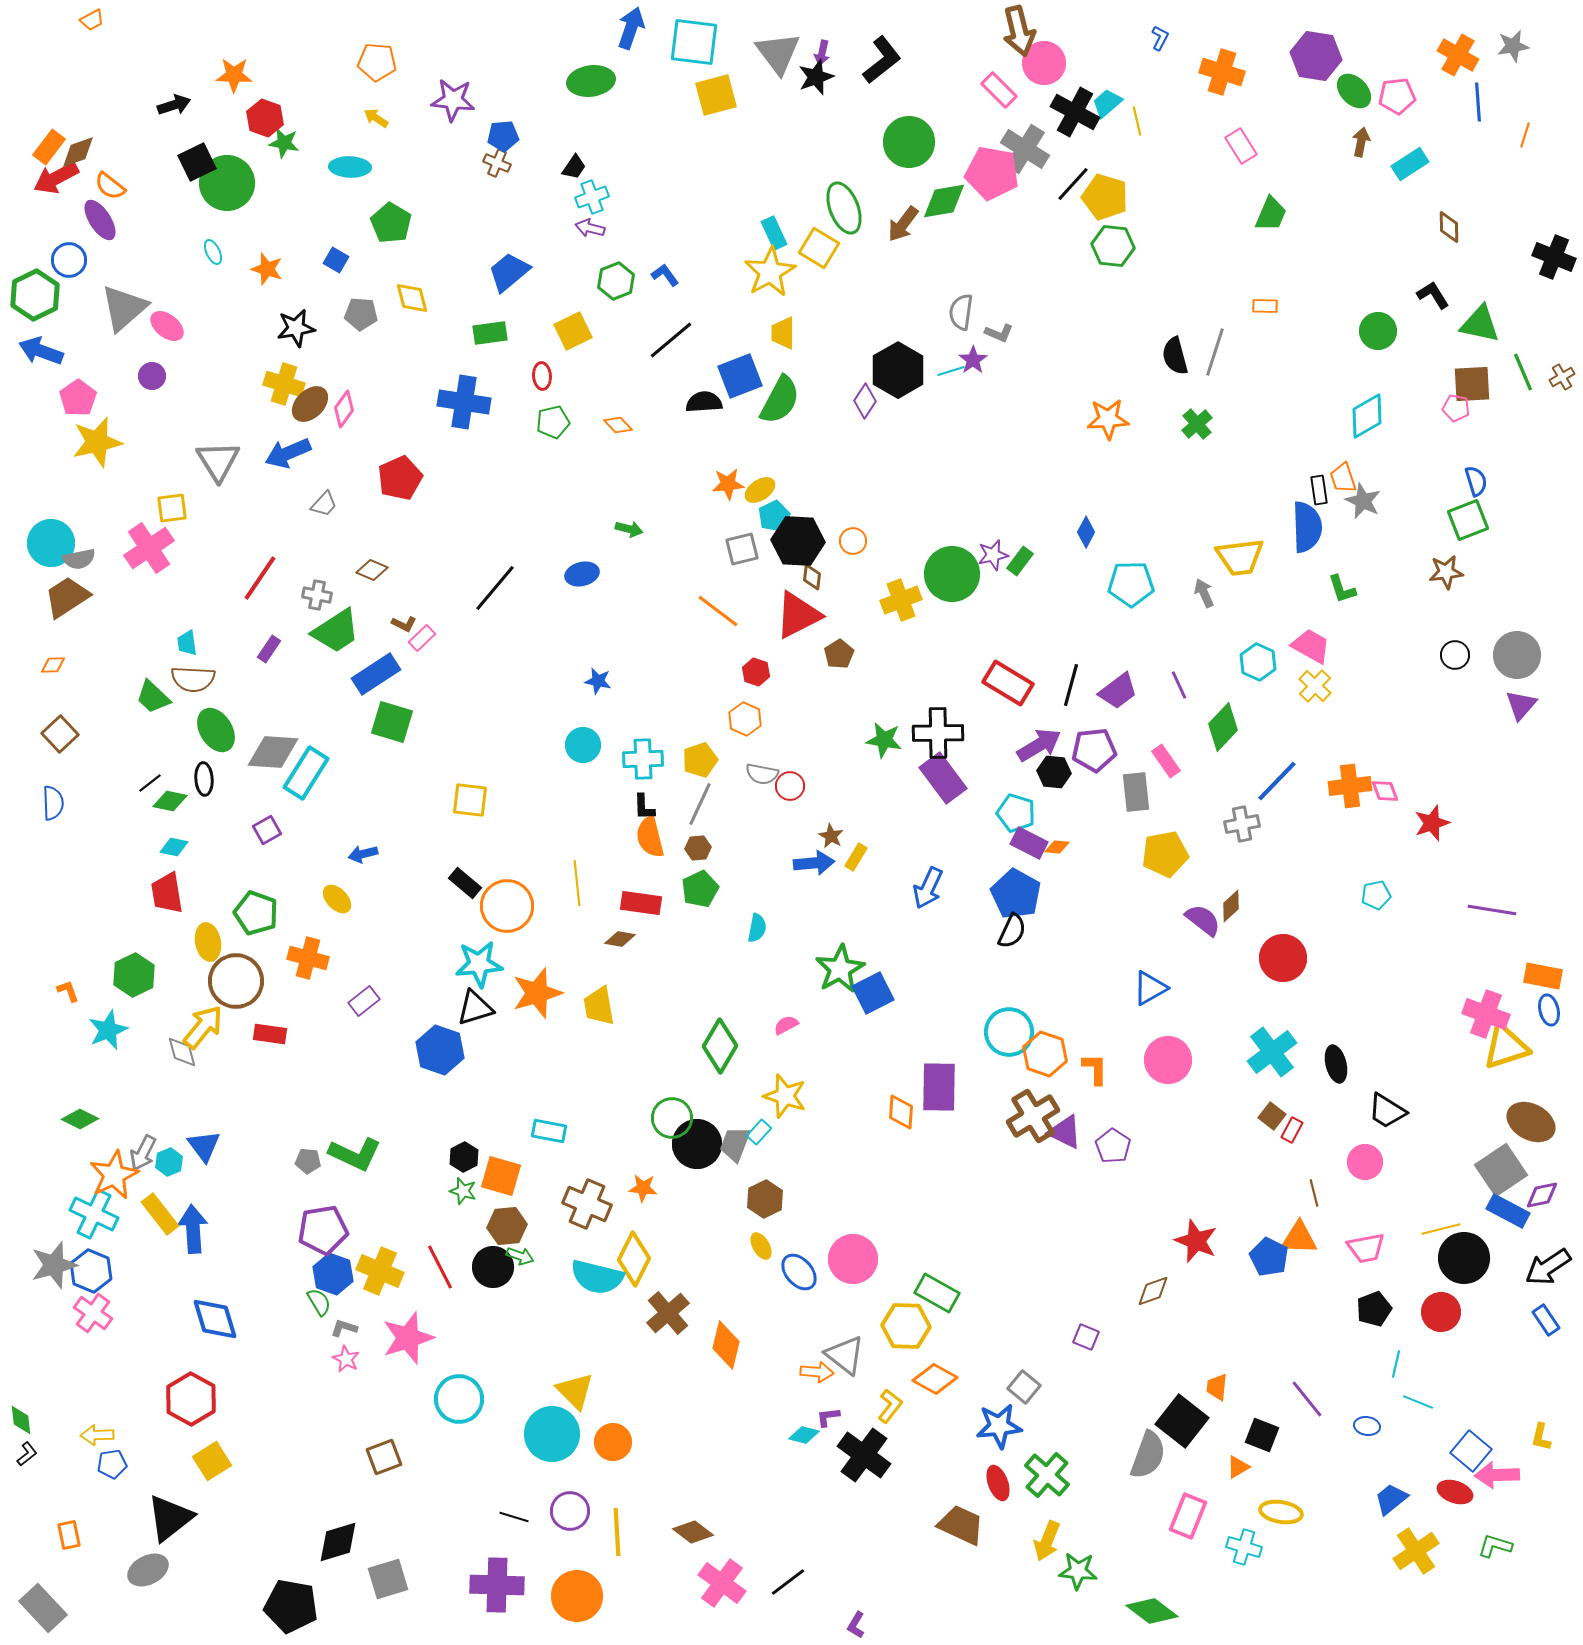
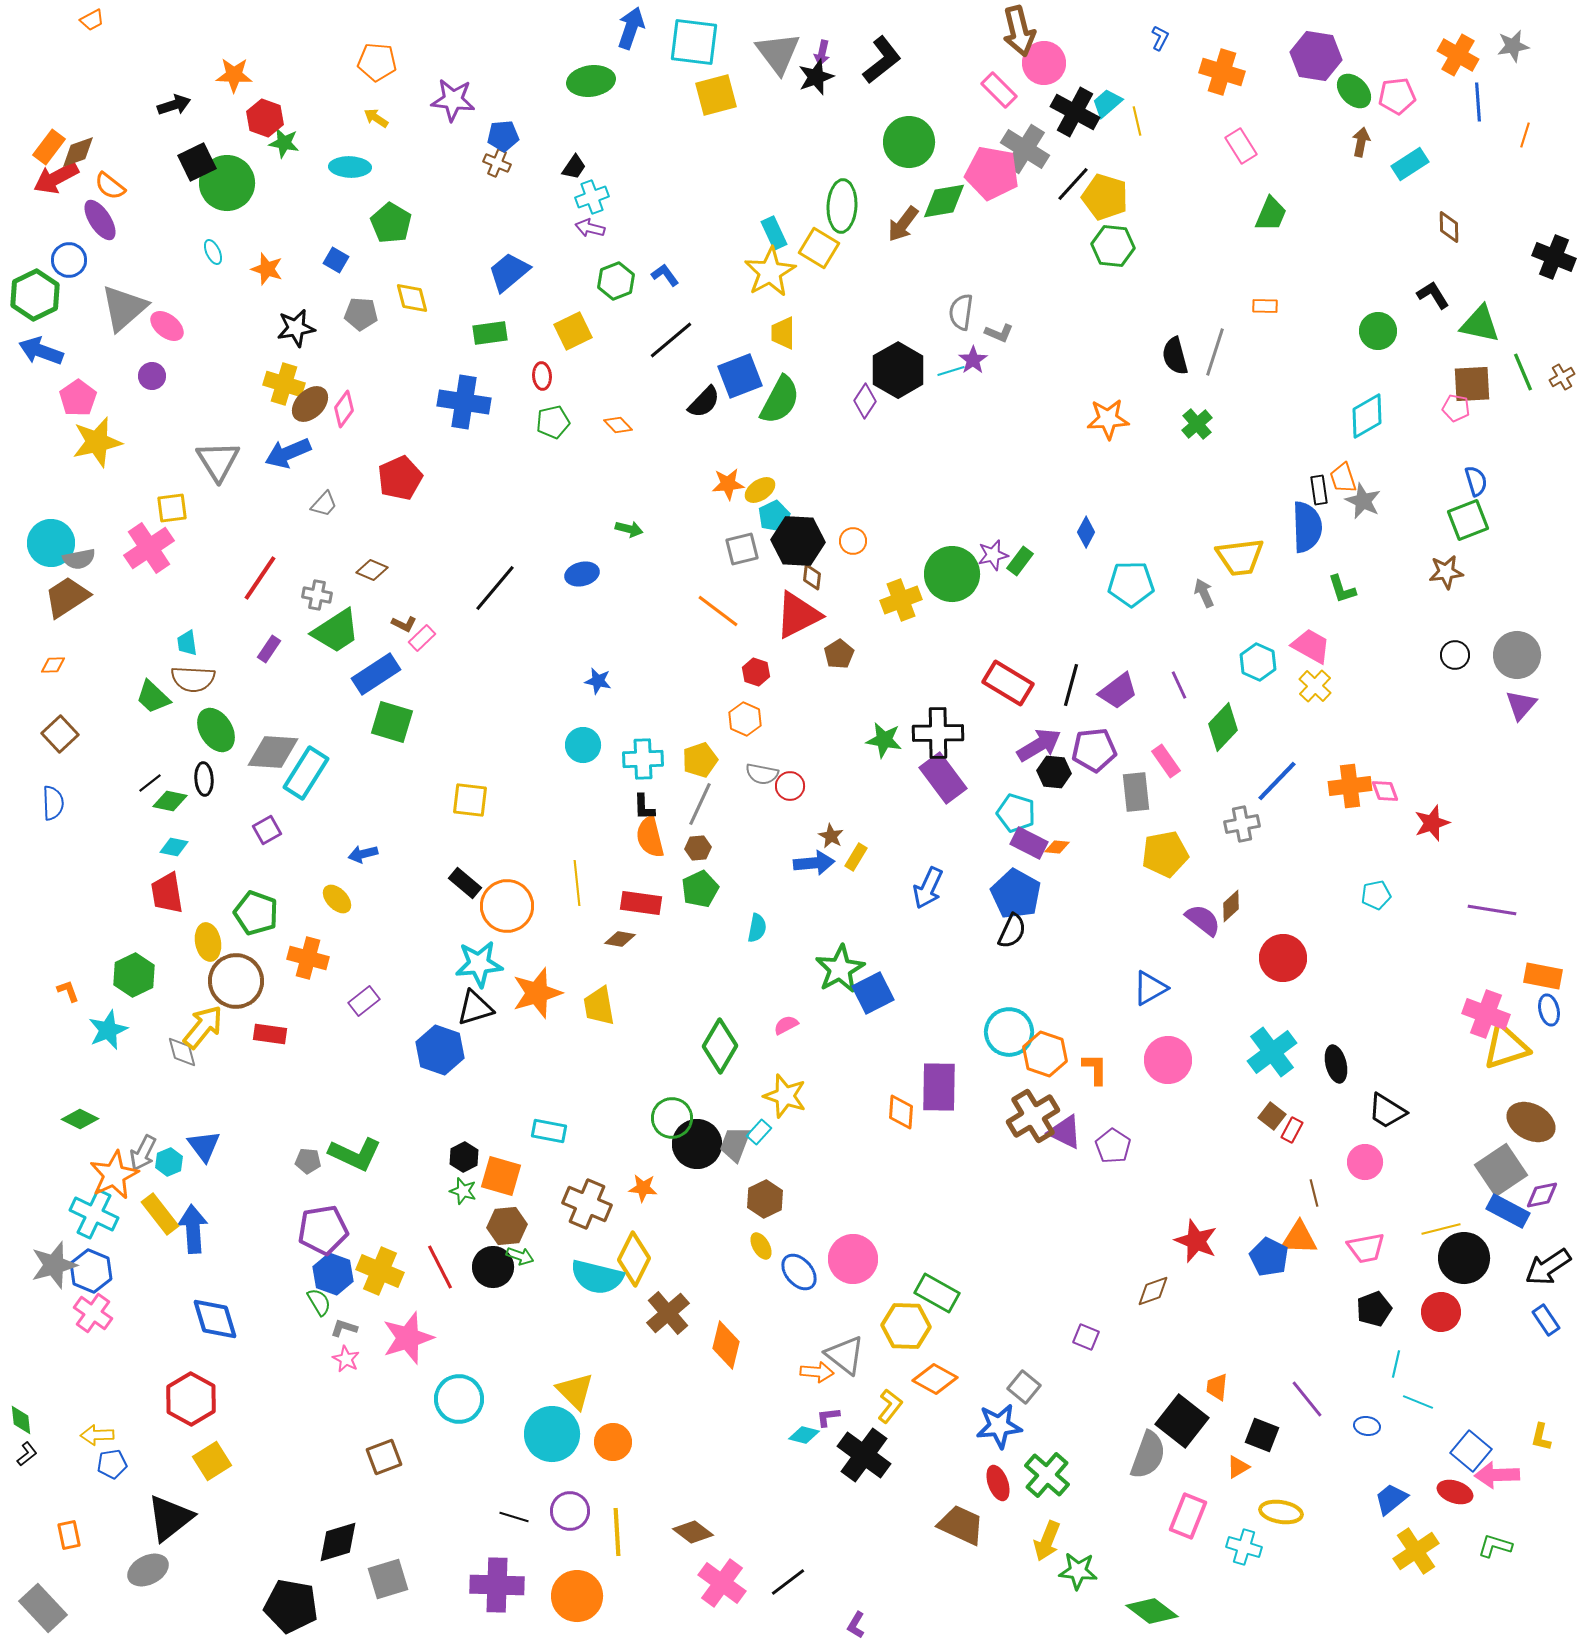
green ellipse at (844, 208): moved 2 px left, 2 px up; rotated 24 degrees clockwise
black semicircle at (704, 402): rotated 138 degrees clockwise
